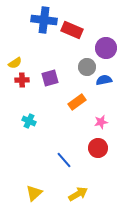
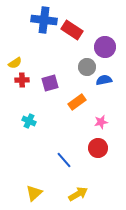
red rectangle: rotated 10 degrees clockwise
purple circle: moved 1 px left, 1 px up
purple square: moved 5 px down
